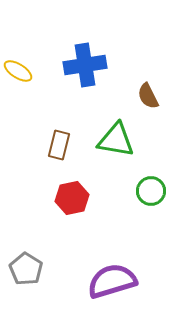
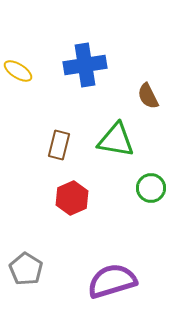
green circle: moved 3 px up
red hexagon: rotated 12 degrees counterclockwise
